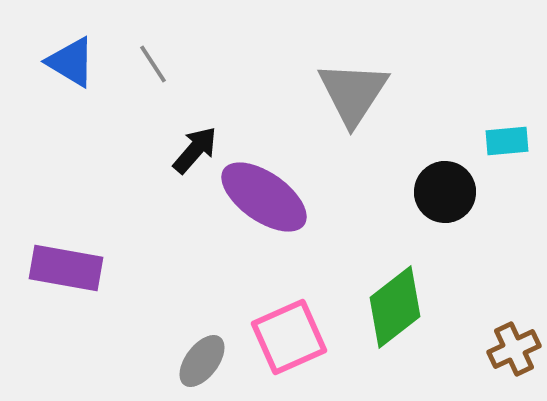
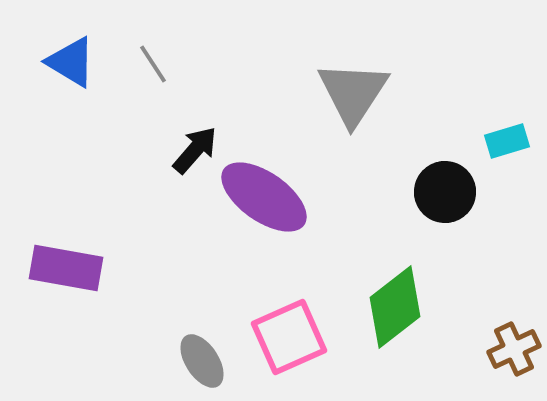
cyan rectangle: rotated 12 degrees counterclockwise
gray ellipse: rotated 70 degrees counterclockwise
